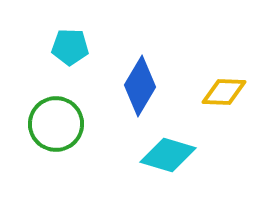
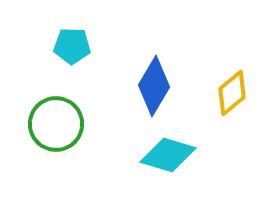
cyan pentagon: moved 2 px right, 1 px up
blue diamond: moved 14 px right
yellow diamond: moved 8 px right, 1 px down; rotated 42 degrees counterclockwise
